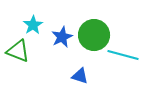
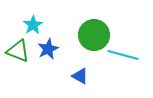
blue star: moved 14 px left, 12 px down
blue triangle: rotated 12 degrees clockwise
